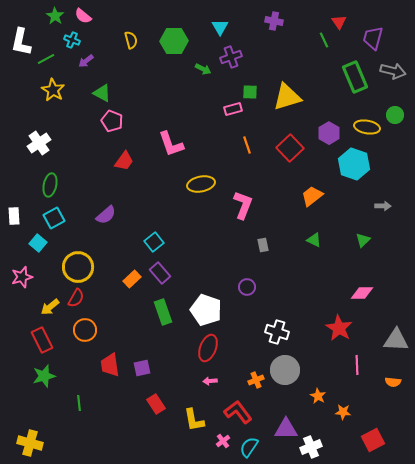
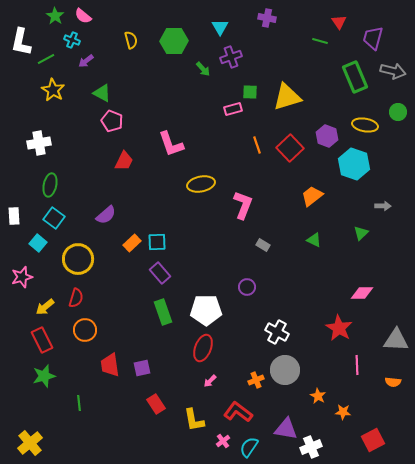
purple cross at (274, 21): moved 7 px left, 3 px up
green line at (324, 40): moved 4 px left, 1 px down; rotated 49 degrees counterclockwise
green arrow at (203, 69): rotated 21 degrees clockwise
green circle at (395, 115): moved 3 px right, 3 px up
yellow ellipse at (367, 127): moved 2 px left, 2 px up
purple hexagon at (329, 133): moved 2 px left, 3 px down; rotated 10 degrees counterclockwise
white cross at (39, 143): rotated 25 degrees clockwise
orange line at (247, 145): moved 10 px right
red trapezoid at (124, 161): rotated 10 degrees counterclockwise
cyan square at (54, 218): rotated 25 degrees counterclockwise
green triangle at (363, 240): moved 2 px left, 7 px up
cyan square at (154, 242): moved 3 px right; rotated 36 degrees clockwise
gray rectangle at (263, 245): rotated 48 degrees counterclockwise
yellow circle at (78, 267): moved 8 px up
orange rectangle at (132, 279): moved 36 px up
red semicircle at (76, 298): rotated 12 degrees counterclockwise
yellow arrow at (50, 307): moved 5 px left
white pentagon at (206, 310): rotated 20 degrees counterclockwise
white cross at (277, 332): rotated 10 degrees clockwise
red ellipse at (208, 348): moved 5 px left
pink arrow at (210, 381): rotated 40 degrees counterclockwise
red L-shape at (238, 412): rotated 16 degrees counterclockwise
purple triangle at (286, 429): rotated 10 degrees clockwise
yellow cross at (30, 443): rotated 35 degrees clockwise
